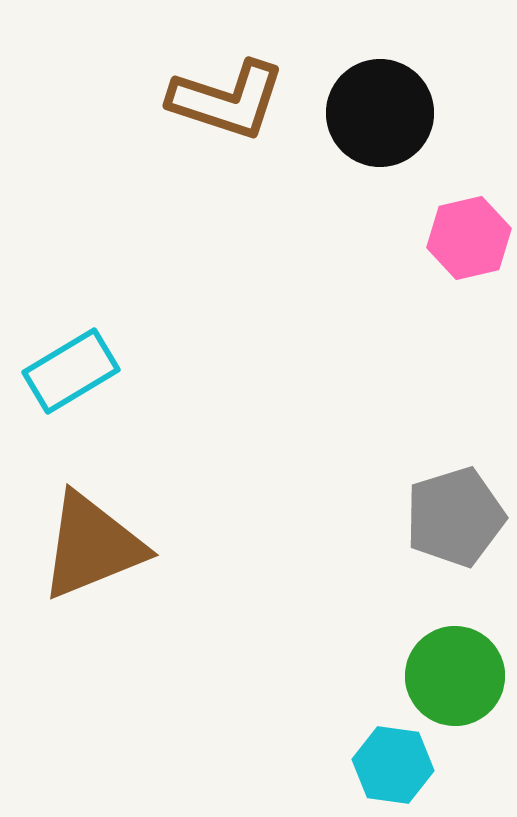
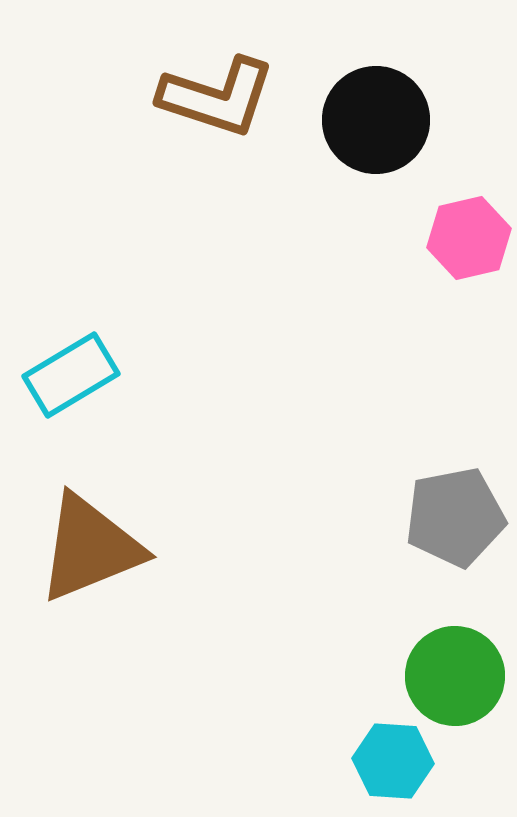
brown L-shape: moved 10 px left, 3 px up
black circle: moved 4 px left, 7 px down
cyan rectangle: moved 4 px down
gray pentagon: rotated 6 degrees clockwise
brown triangle: moved 2 px left, 2 px down
cyan hexagon: moved 4 px up; rotated 4 degrees counterclockwise
